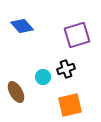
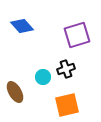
brown ellipse: moved 1 px left
orange square: moved 3 px left
